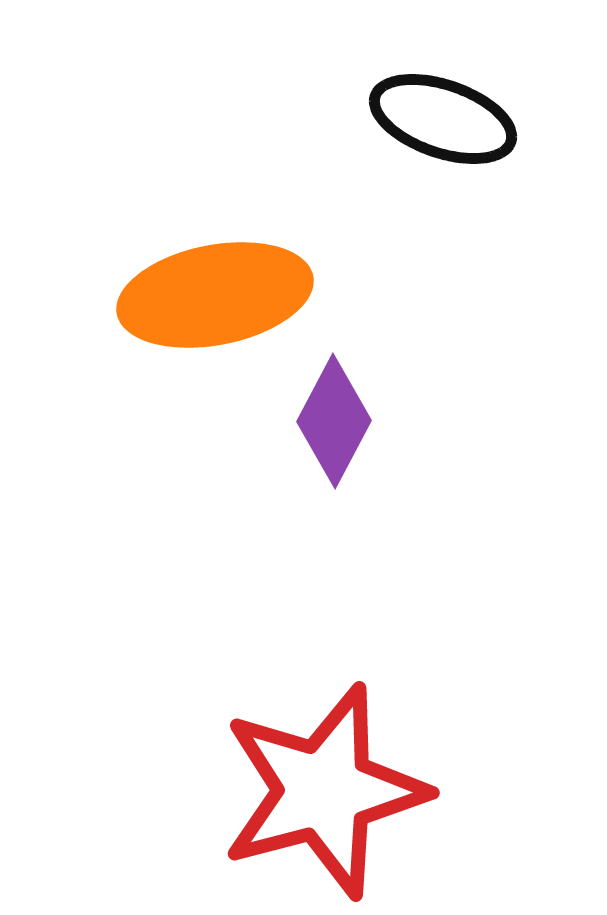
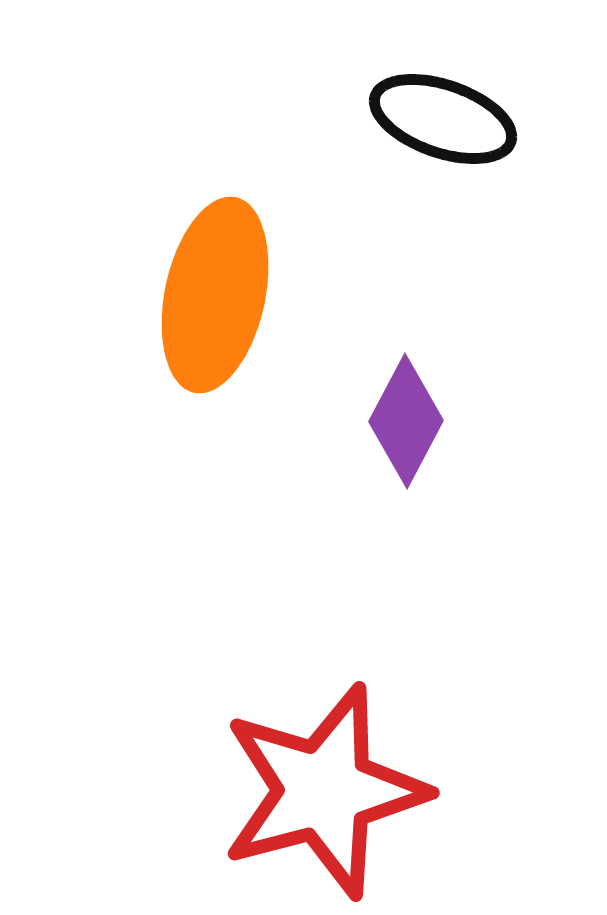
orange ellipse: rotated 67 degrees counterclockwise
purple diamond: moved 72 px right
